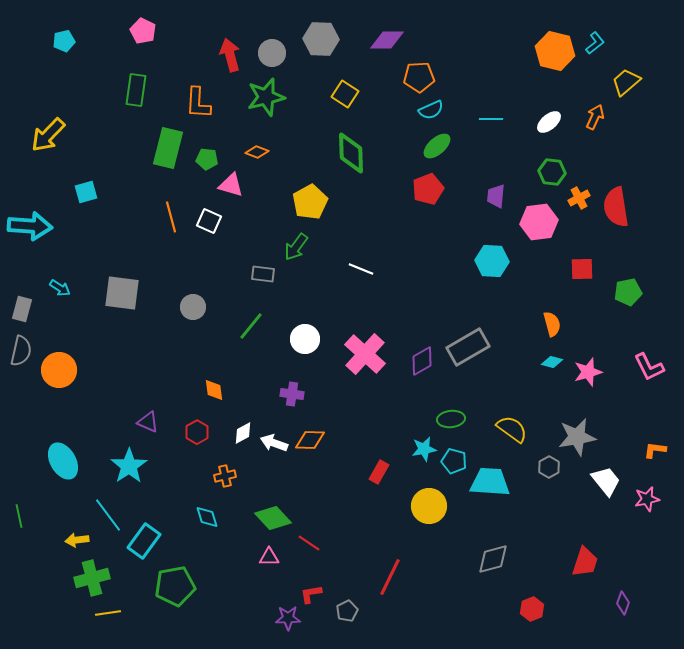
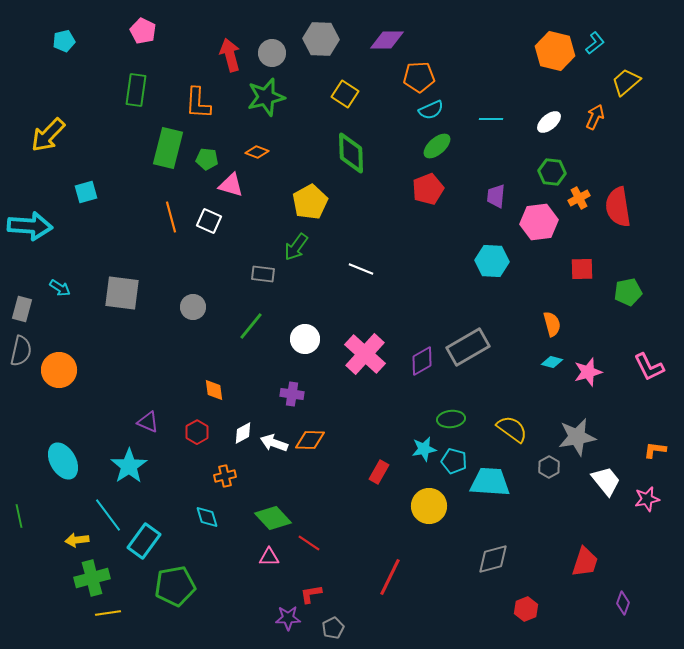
red semicircle at (616, 207): moved 2 px right
red hexagon at (532, 609): moved 6 px left
gray pentagon at (347, 611): moved 14 px left, 17 px down
